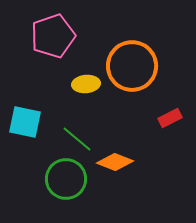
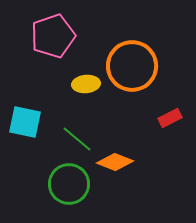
green circle: moved 3 px right, 5 px down
